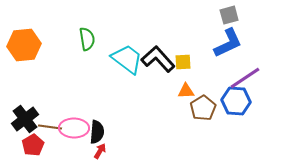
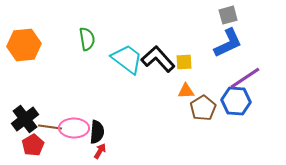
gray square: moved 1 px left
yellow square: moved 1 px right
